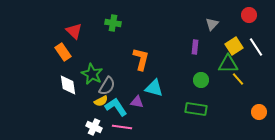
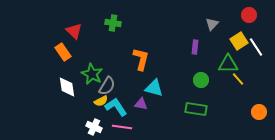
yellow square: moved 5 px right, 5 px up
white diamond: moved 1 px left, 2 px down
purple triangle: moved 4 px right, 2 px down
